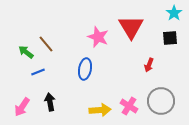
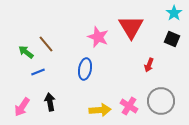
black square: moved 2 px right, 1 px down; rotated 28 degrees clockwise
